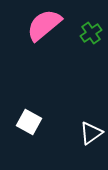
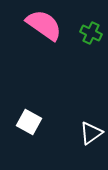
pink semicircle: rotated 75 degrees clockwise
green cross: rotated 30 degrees counterclockwise
